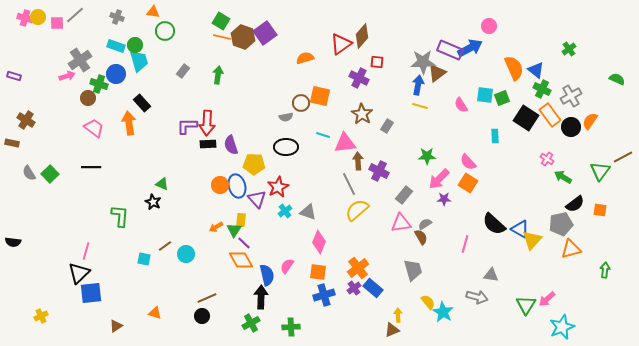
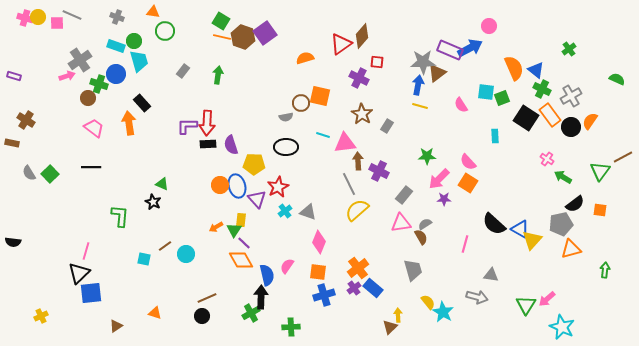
gray line at (75, 15): moved 3 px left; rotated 66 degrees clockwise
green circle at (135, 45): moved 1 px left, 4 px up
cyan square at (485, 95): moved 1 px right, 3 px up
green cross at (251, 323): moved 10 px up
cyan star at (562, 327): rotated 25 degrees counterclockwise
brown triangle at (392, 330): moved 2 px left, 3 px up; rotated 21 degrees counterclockwise
